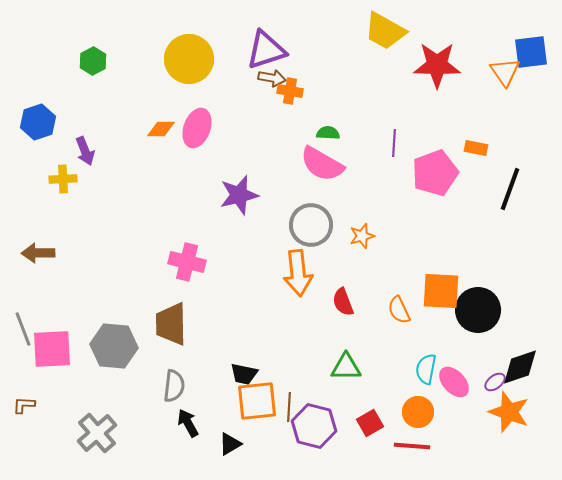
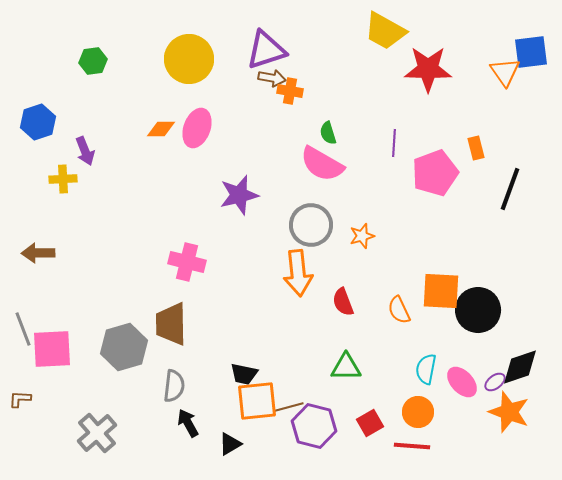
green hexagon at (93, 61): rotated 20 degrees clockwise
red star at (437, 65): moved 9 px left, 4 px down
green semicircle at (328, 133): rotated 110 degrees counterclockwise
orange rectangle at (476, 148): rotated 65 degrees clockwise
gray hexagon at (114, 346): moved 10 px right, 1 px down; rotated 21 degrees counterclockwise
pink ellipse at (454, 382): moved 8 px right
brown L-shape at (24, 405): moved 4 px left, 6 px up
brown line at (289, 407): rotated 72 degrees clockwise
